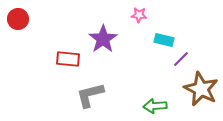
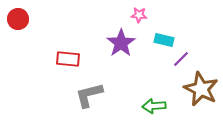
purple star: moved 18 px right, 4 px down
gray L-shape: moved 1 px left
green arrow: moved 1 px left
